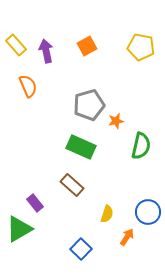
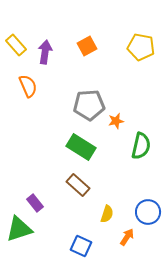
purple arrow: moved 1 px left, 1 px down; rotated 20 degrees clockwise
gray pentagon: rotated 12 degrees clockwise
green rectangle: rotated 8 degrees clockwise
brown rectangle: moved 6 px right
green triangle: rotated 12 degrees clockwise
blue square: moved 3 px up; rotated 20 degrees counterclockwise
